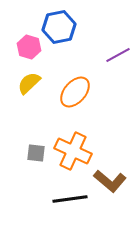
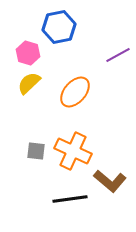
pink hexagon: moved 1 px left, 6 px down
gray square: moved 2 px up
